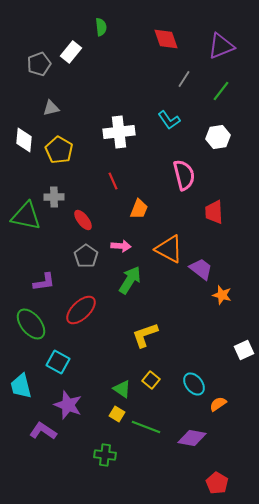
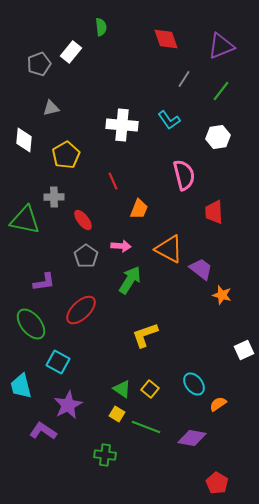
white cross at (119, 132): moved 3 px right, 7 px up; rotated 12 degrees clockwise
yellow pentagon at (59, 150): moved 7 px right, 5 px down; rotated 12 degrees clockwise
green triangle at (26, 216): moved 1 px left, 4 px down
yellow square at (151, 380): moved 1 px left, 9 px down
purple star at (68, 405): rotated 24 degrees clockwise
